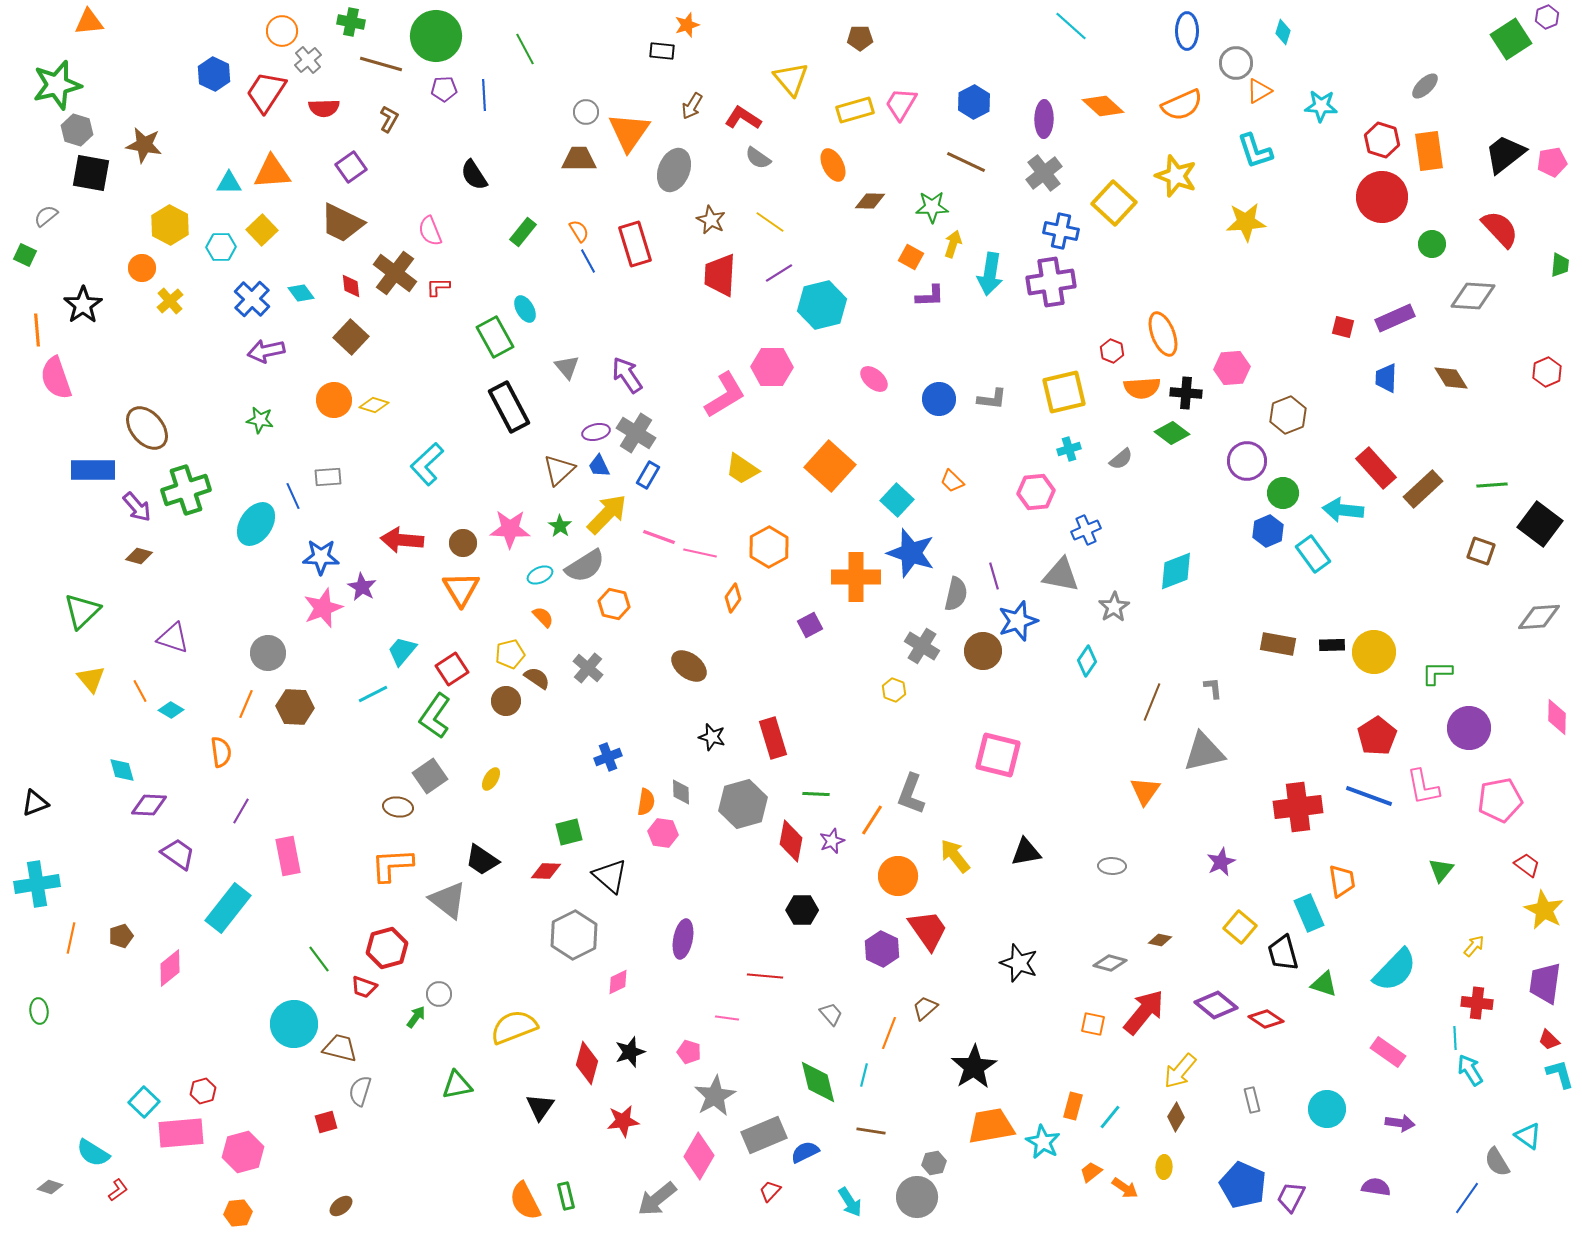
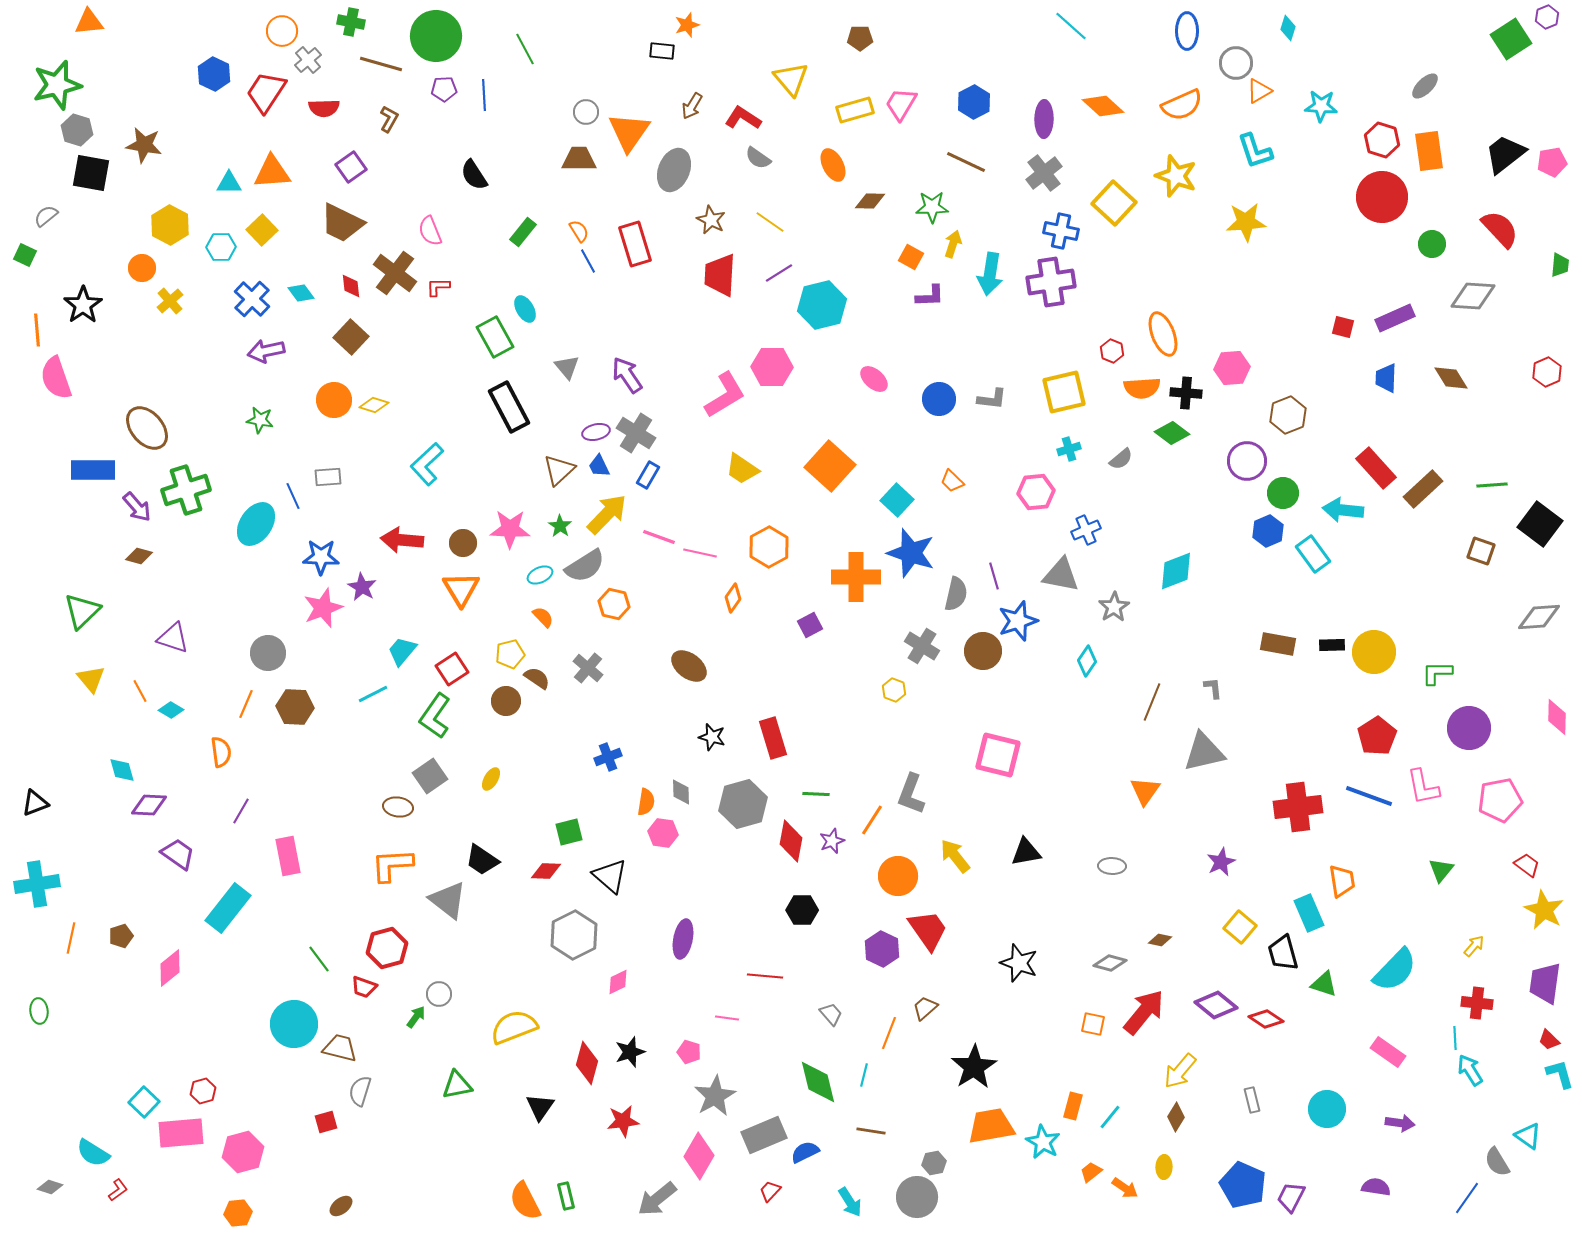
cyan diamond at (1283, 32): moved 5 px right, 4 px up
